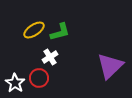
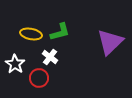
yellow ellipse: moved 3 px left, 4 px down; rotated 45 degrees clockwise
white cross: rotated 21 degrees counterclockwise
purple triangle: moved 24 px up
white star: moved 19 px up
